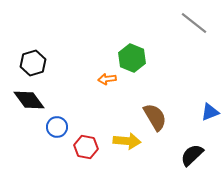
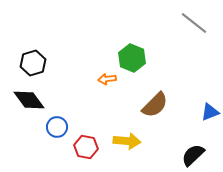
brown semicircle: moved 12 px up; rotated 76 degrees clockwise
black semicircle: moved 1 px right
